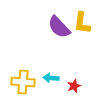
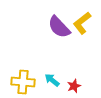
yellow L-shape: rotated 45 degrees clockwise
cyan arrow: moved 1 px right, 2 px down; rotated 35 degrees clockwise
